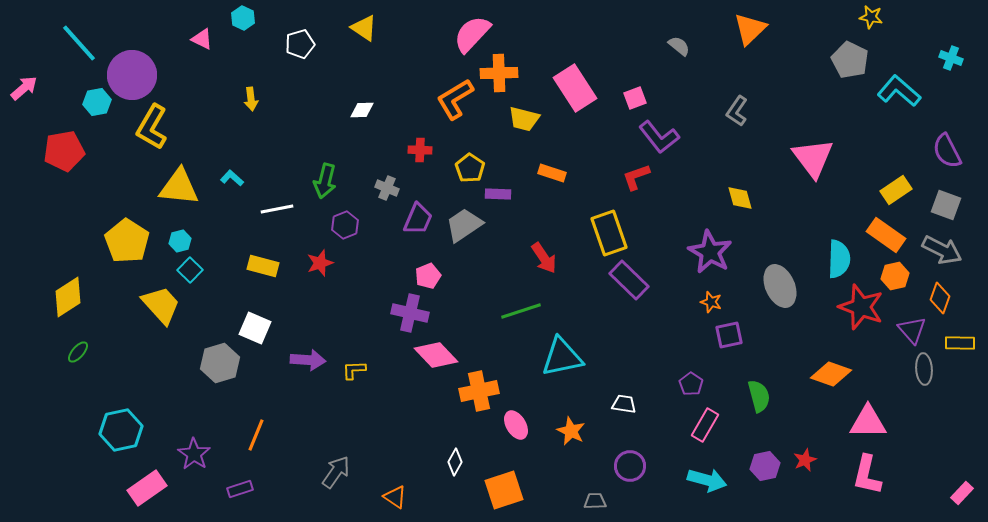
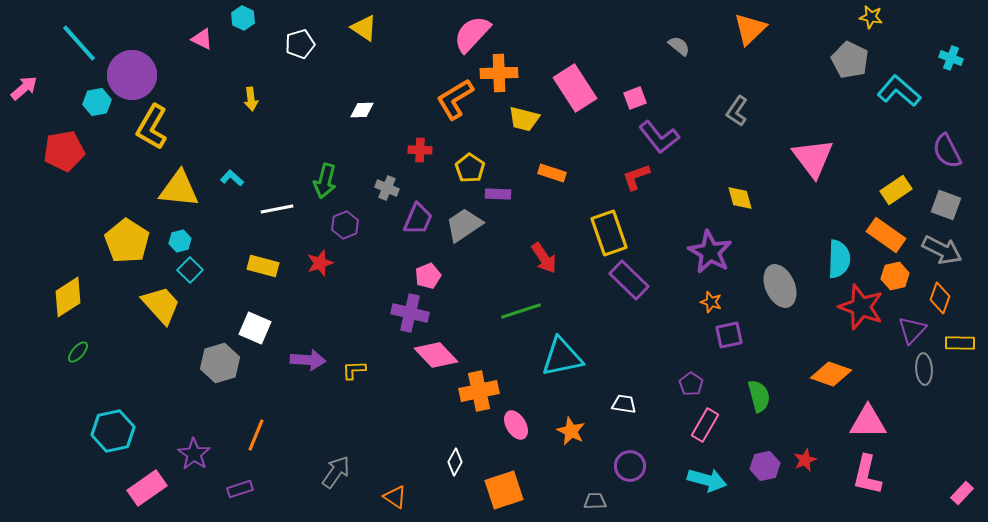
yellow triangle at (179, 187): moved 2 px down
purple triangle at (912, 330): rotated 24 degrees clockwise
cyan hexagon at (121, 430): moved 8 px left, 1 px down
